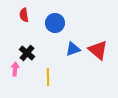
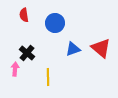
red triangle: moved 3 px right, 2 px up
